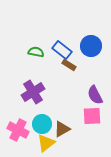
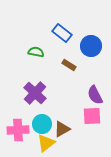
blue rectangle: moved 17 px up
purple cross: moved 2 px right, 1 px down; rotated 15 degrees counterclockwise
pink cross: rotated 30 degrees counterclockwise
